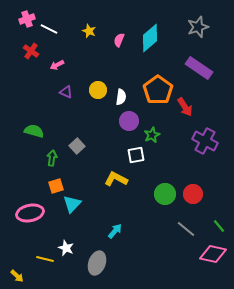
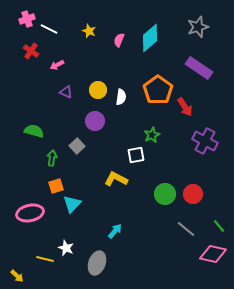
purple circle: moved 34 px left
